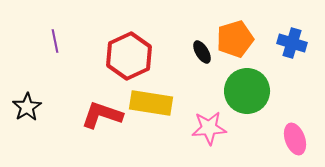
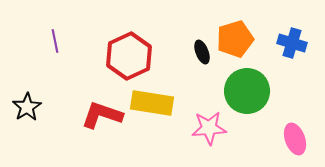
black ellipse: rotated 10 degrees clockwise
yellow rectangle: moved 1 px right
